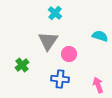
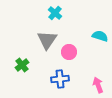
gray triangle: moved 1 px left, 1 px up
pink circle: moved 2 px up
blue cross: rotated 12 degrees counterclockwise
